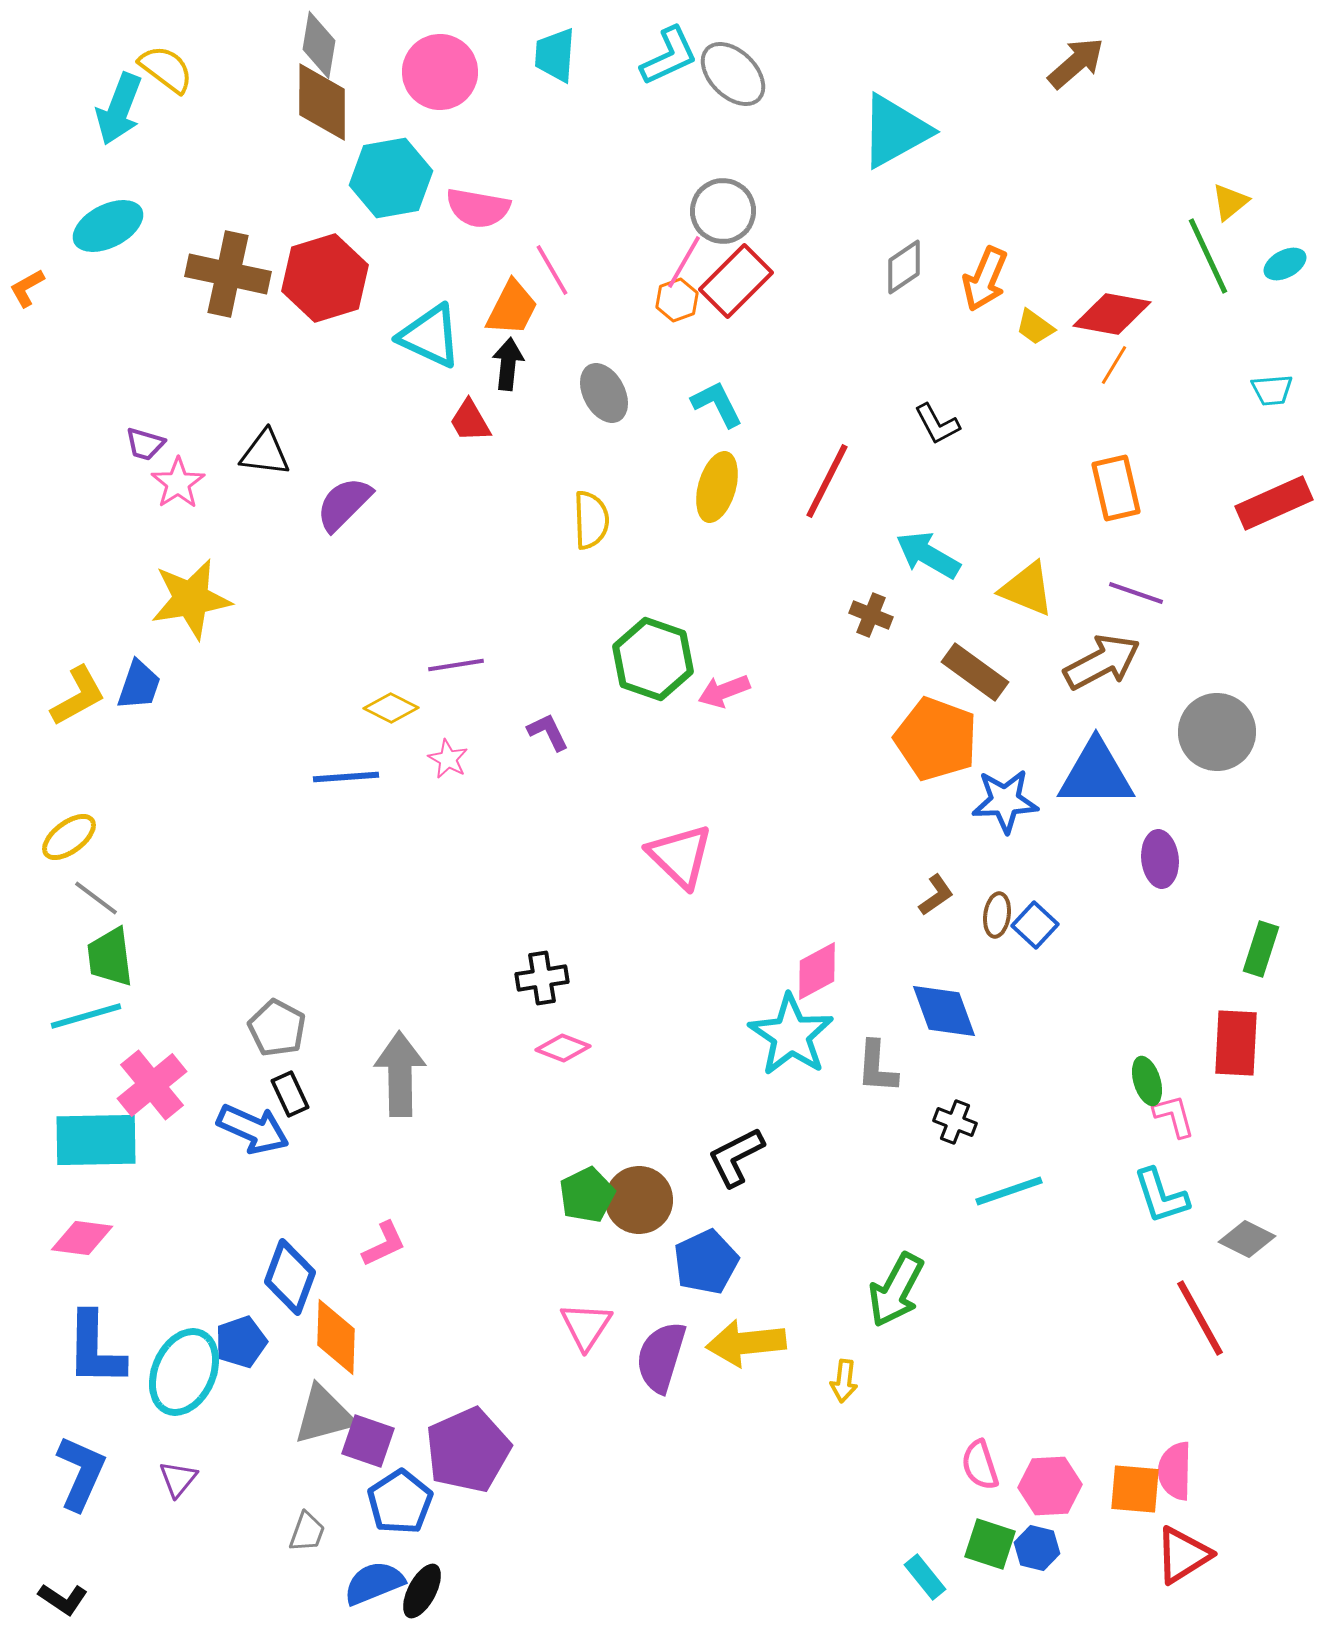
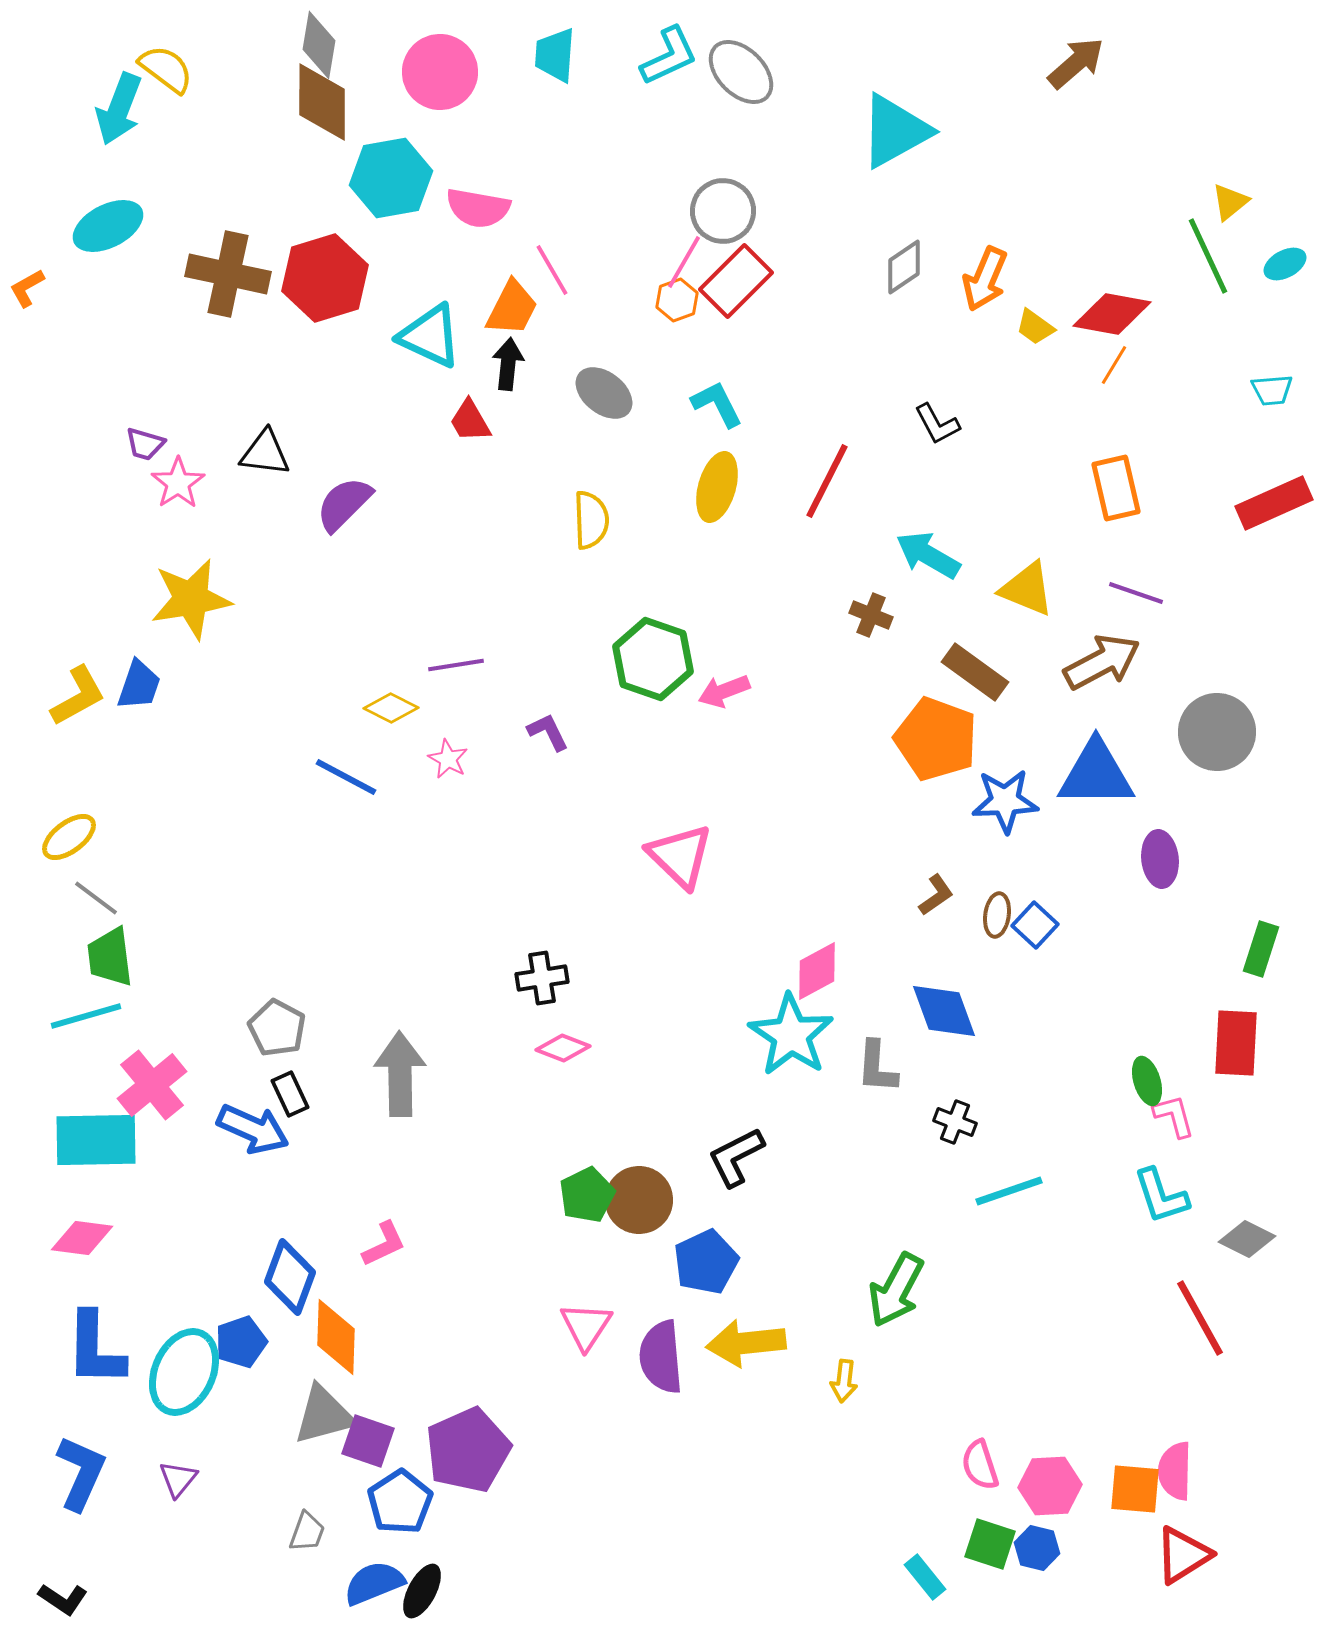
gray ellipse at (733, 74): moved 8 px right, 2 px up
gray ellipse at (604, 393): rotated 24 degrees counterclockwise
blue line at (346, 777): rotated 32 degrees clockwise
purple semicircle at (661, 1357): rotated 22 degrees counterclockwise
